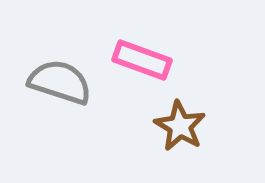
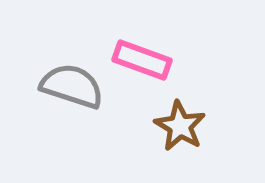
gray semicircle: moved 12 px right, 4 px down
